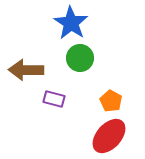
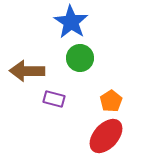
blue star: moved 1 px up
brown arrow: moved 1 px right, 1 px down
orange pentagon: rotated 10 degrees clockwise
red ellipse: moved 3 px left
